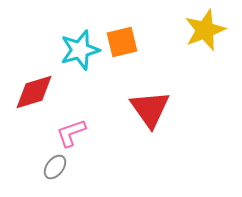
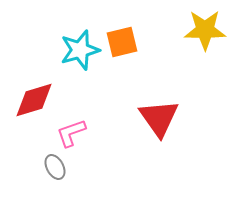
yellow star: rotated 21 degrees clockwise
red diamond: moved 8 px down
red triangle: moved 9 px right, 9 px down
gray ellipse: rotated 65 degrees counterclockwise
